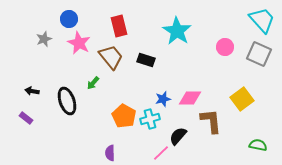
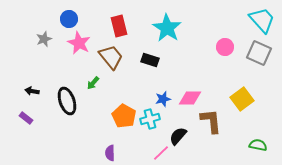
cyan star: moved 10 px left, 3 px up
gray square: moved 1 px up
black rectangle: moved 4 px right
